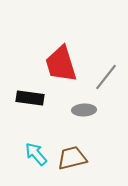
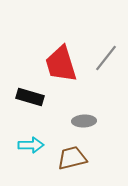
gray line: moved 19 px up
black rectangle: moved 1 px up; rotated 8 degrees clockwise
gray ellipse: moved 11 px down
cyan arrow: moved 5 px left, 9 px up; rotated 130 degrees clockwise
